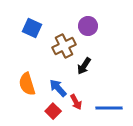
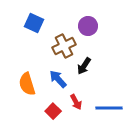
blue square: moved 2 px right, 5 px up
blue arrow: moved 9 px up
